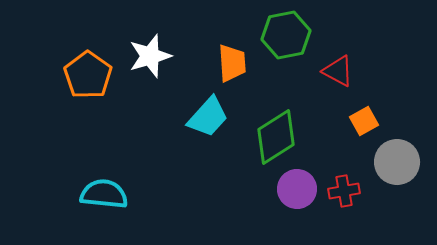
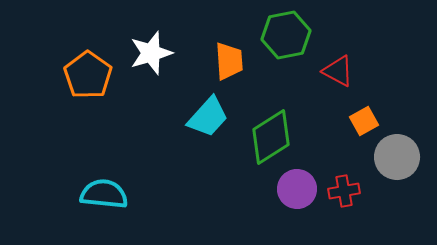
white star: moved 1 px right, 3 px up
orange trapezoid: moved 3 px left, 2 px up
green diamond: moved 5 px left
gray circle: moved 5 px up
